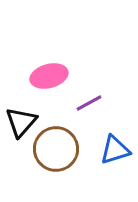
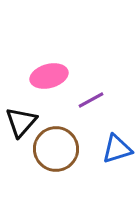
purple line: moved 2 px right, 3 px up
blue triangle: moved 2 px right, 1 px up
